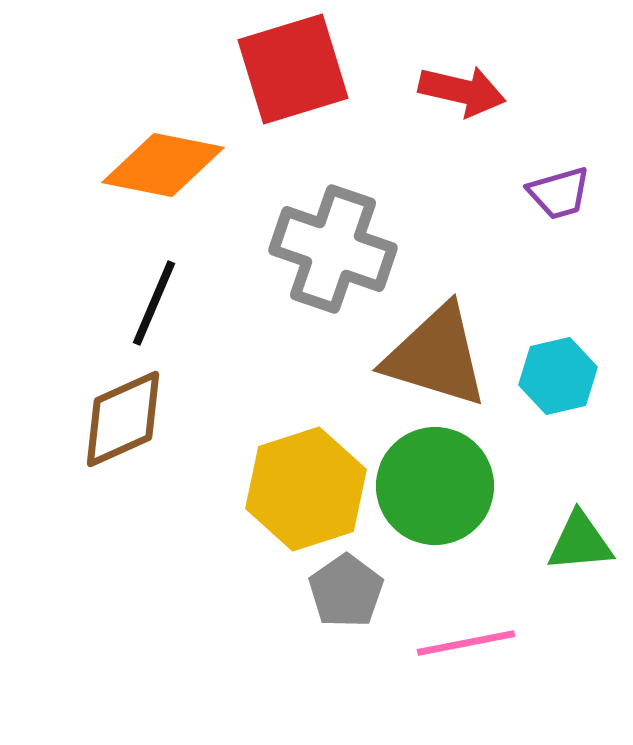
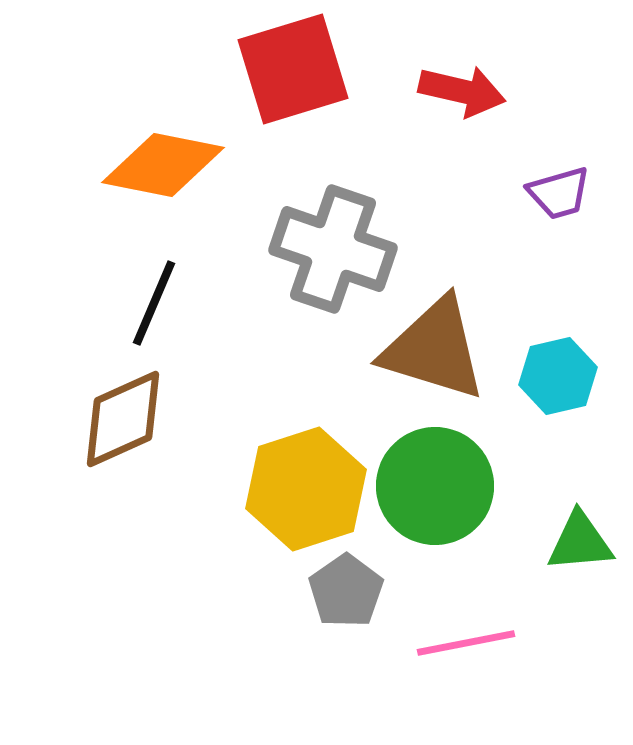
brown triangle: moved 2 px left, 7 px up
